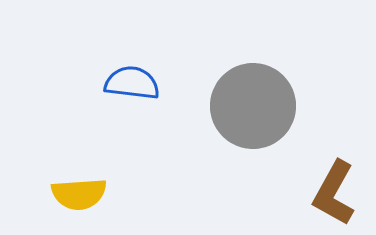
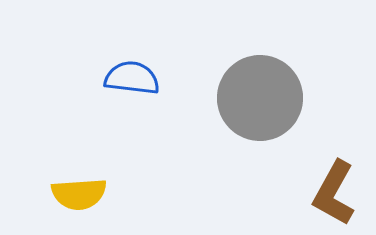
blue semicircle: moved 5 px up
gray circle: moved 7 px right, 8 px up
